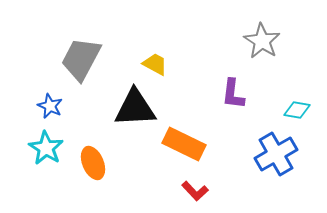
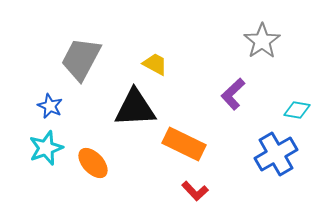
gray star: rotated 6 degrees clockwise
purple L-shape: rotated 40 degrees clockwise
cyan star: rotated 20 degrees clockwise
orange ellipse: rotated 20 degrees counterclockwise
